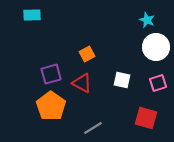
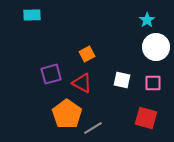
cyan star: rotated 14 degrees clockwise
pink square: moved 5 px left; rotated 18 degrees clockwise
orange pentagon: moved 16 px right, 8 px down
